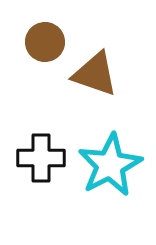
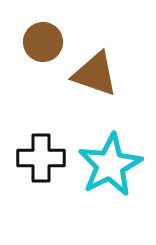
brown circle: moved 2 px left
